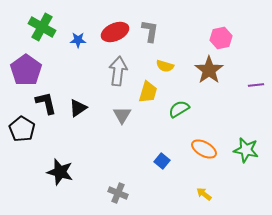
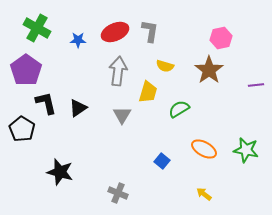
green cross: moved 5 px left, 1 px down
